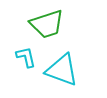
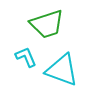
cyan L-shape: rotated 10 degrees counterclockwise
